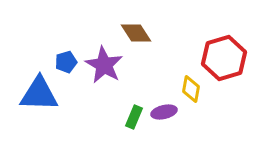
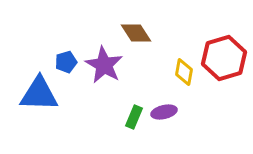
yellow diamond: moved 7 px left, 17 px up
